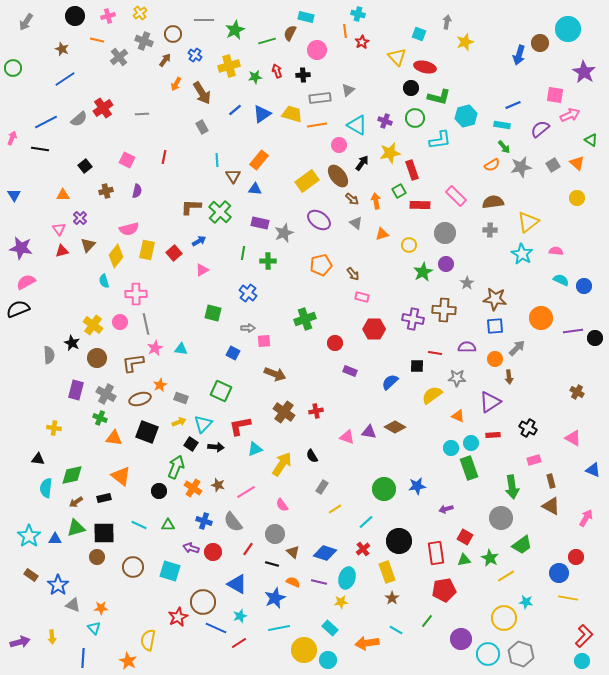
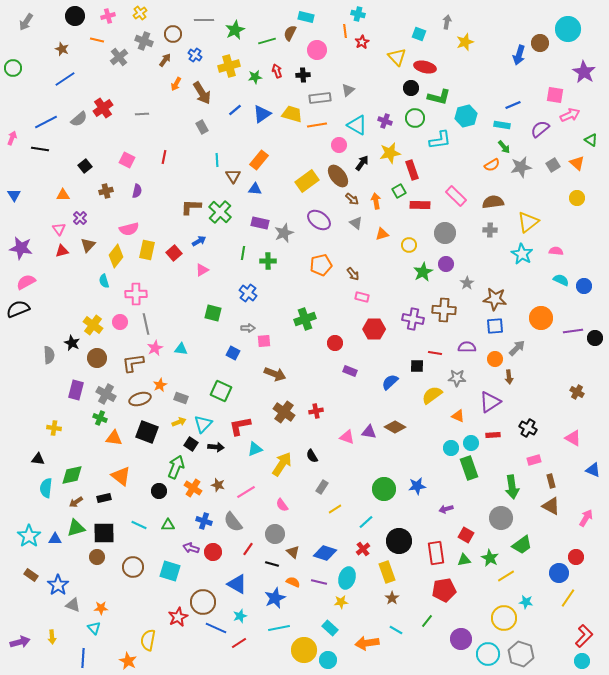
red square at (465, 537): moved 1 px right, 2 px up
yellow line at (568, 598): rotated 66 degrees counterclockwise
